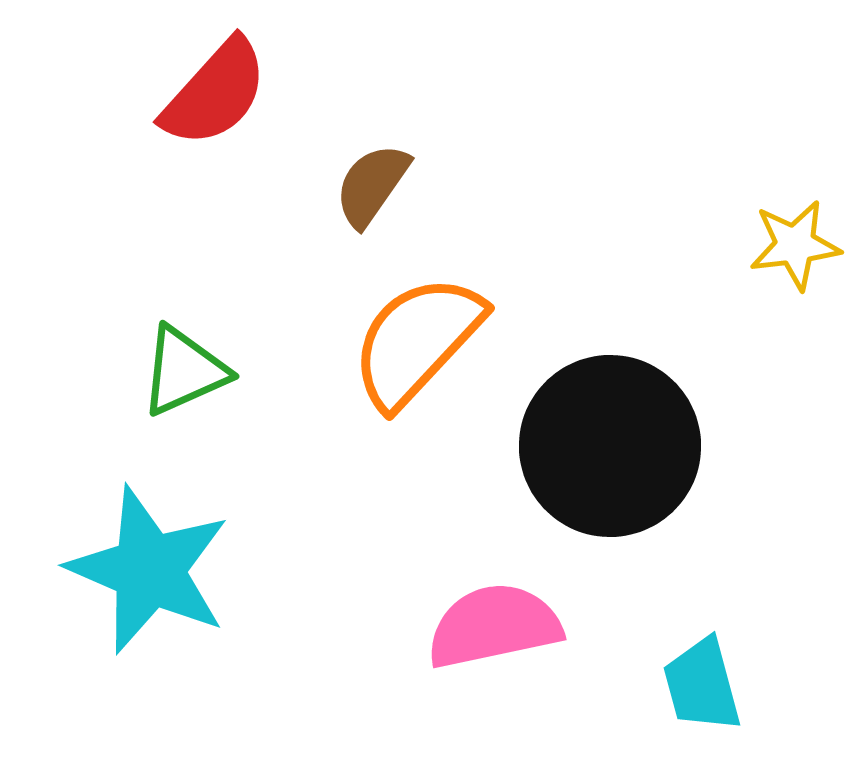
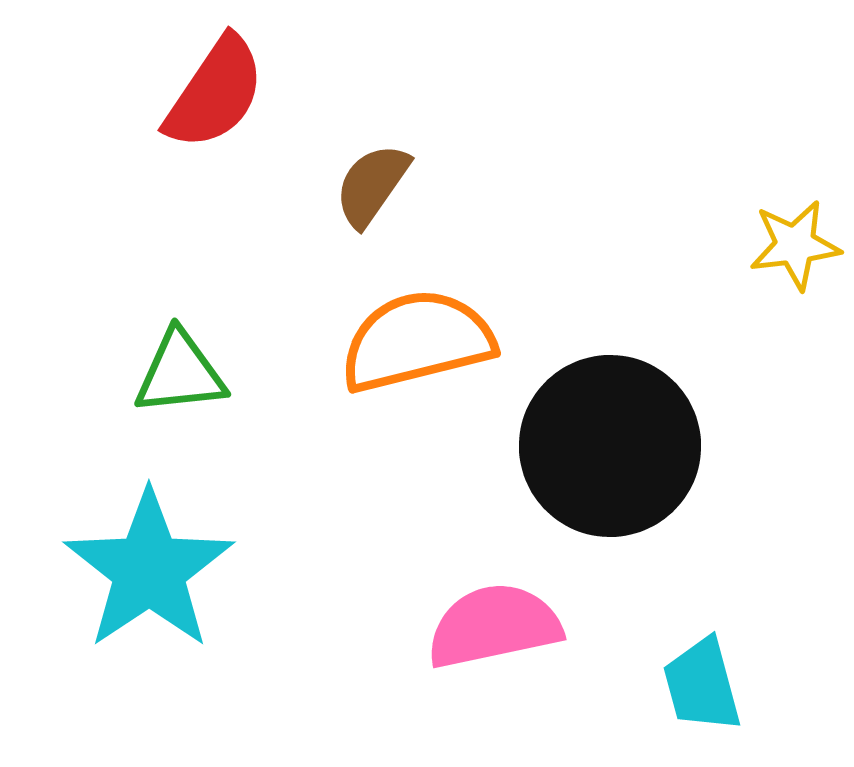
red semicircle: rotated 8 degrees counterclockwise
orange semicircle: rotated 33 degrees clockwise
green triangle: moved 4 px left, 2 px down; rotated 18 degrees clockwise
cyan star: rotated 15 degrees clockwise
